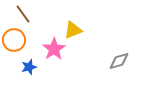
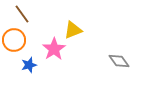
brown line: moved 1 px left
gray diamond: rotated 70 degrees clockwise
blue star: moved 2 px up
